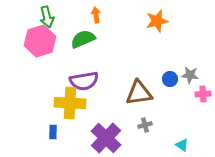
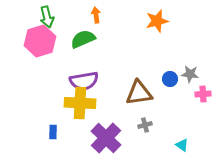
gray star: moved 1 px up
yellow cross: moved 10 px right
